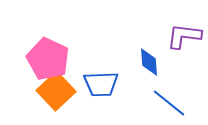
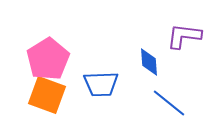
pink pentagon: rotated 15 degrees clockwise
orange square: moved 9 px left, 4 px down; rotated 27 degrees counterclockwise
